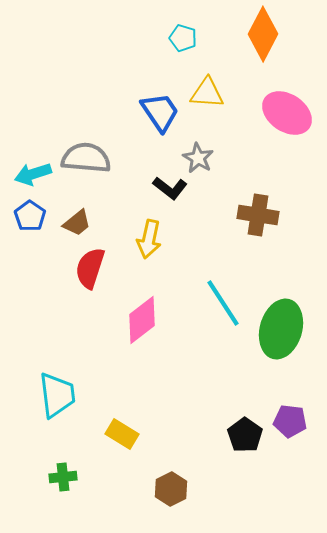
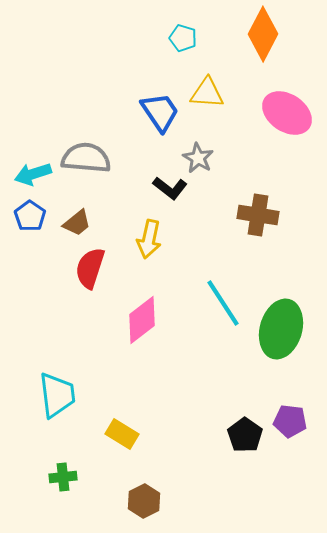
brown hexagon: moved 27 px left, 12 px down
